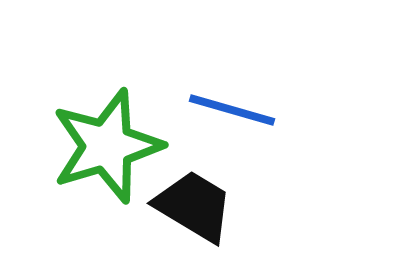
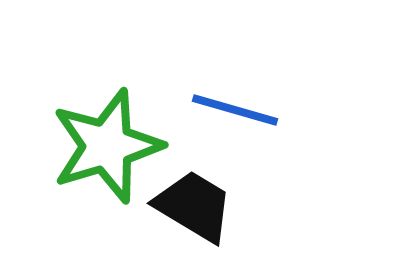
blue line: moved 3 px right
